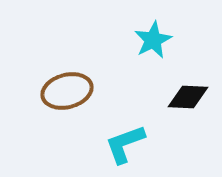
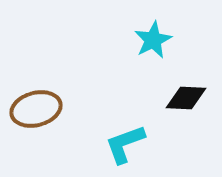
brown ellipse: moved 31 px left, 18 px down
black diamond: moved 2 px left, 1 px down
